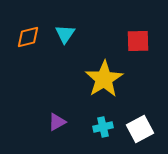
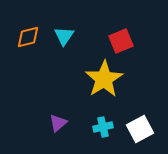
cyan triangle: moved 1 px left, 2 px down
red square: moved 17 px left; rotated 20 degrees counterclockwise
purple triangle: moved 1 px right, 1 px down; rotated 12 degrees counterclockwise
